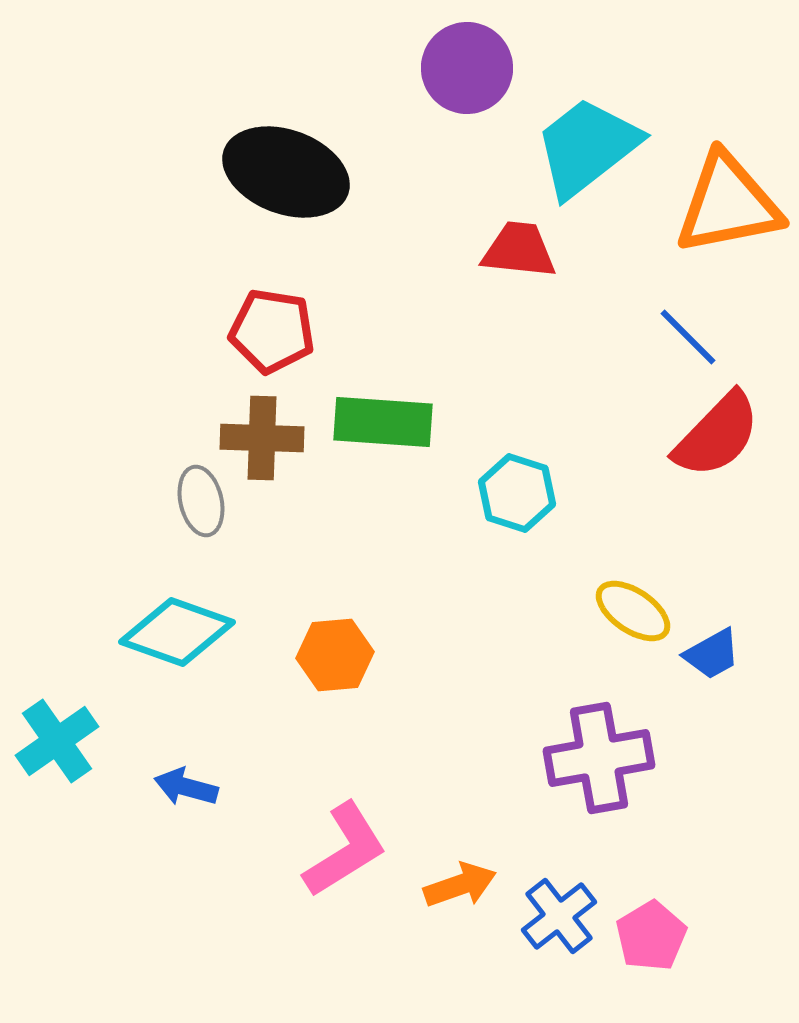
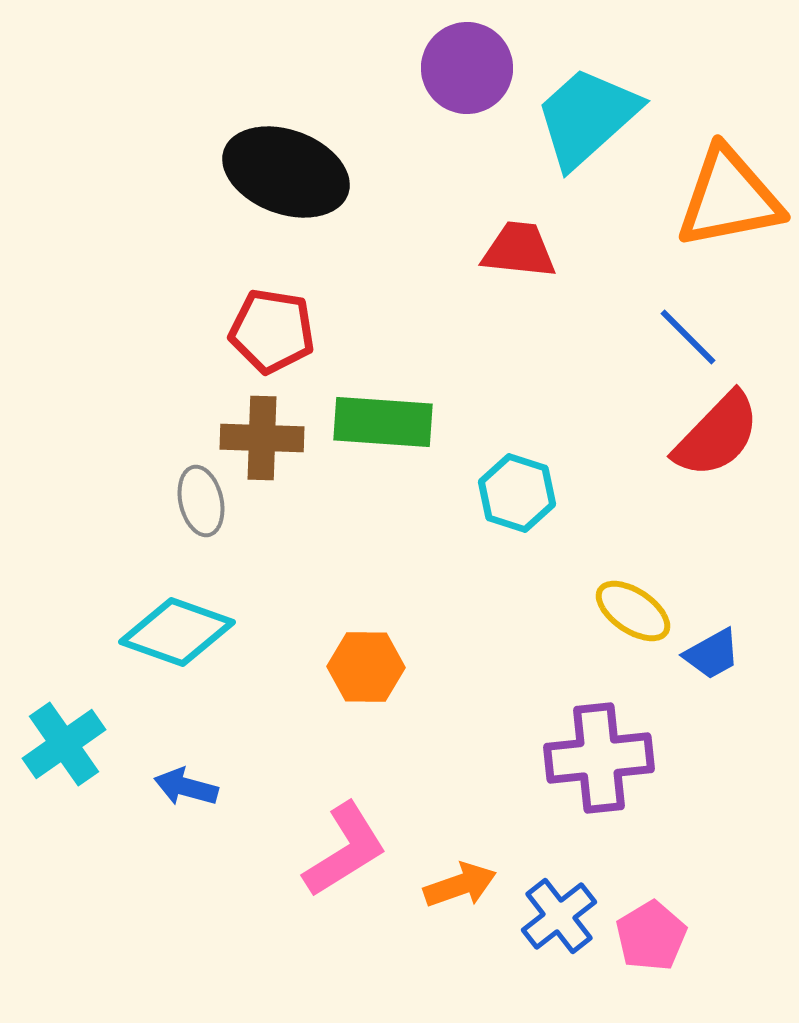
cyan trapezoid: moved 30 px up; rotated 4 degrees counterclockwise
orange triangle: moved 1 px right, 6 px up
orange hexagon: moved 31 px right, 12 px down; rotated 6 degrees clockwise
cyan cross: moved 7 px right, 3 px down
purple cross: rotated 4 degrees clockwise
